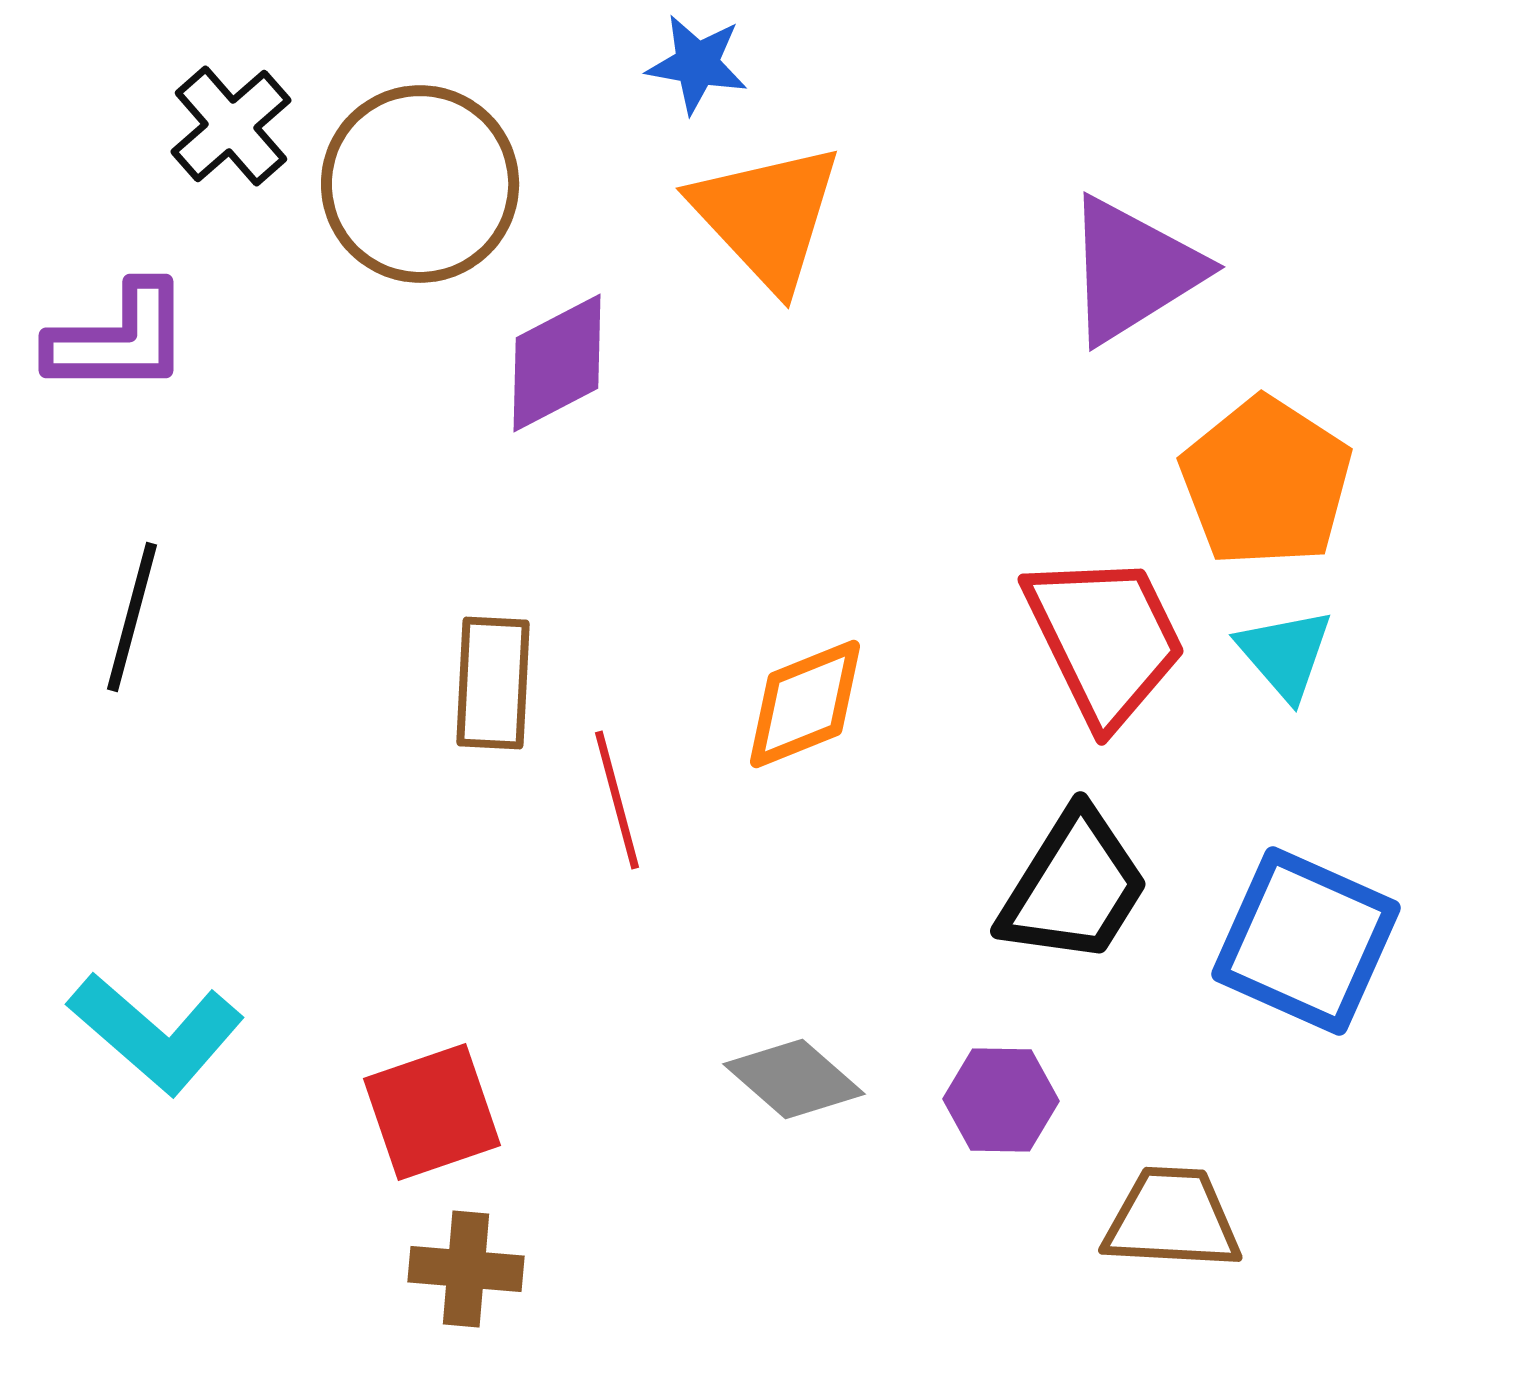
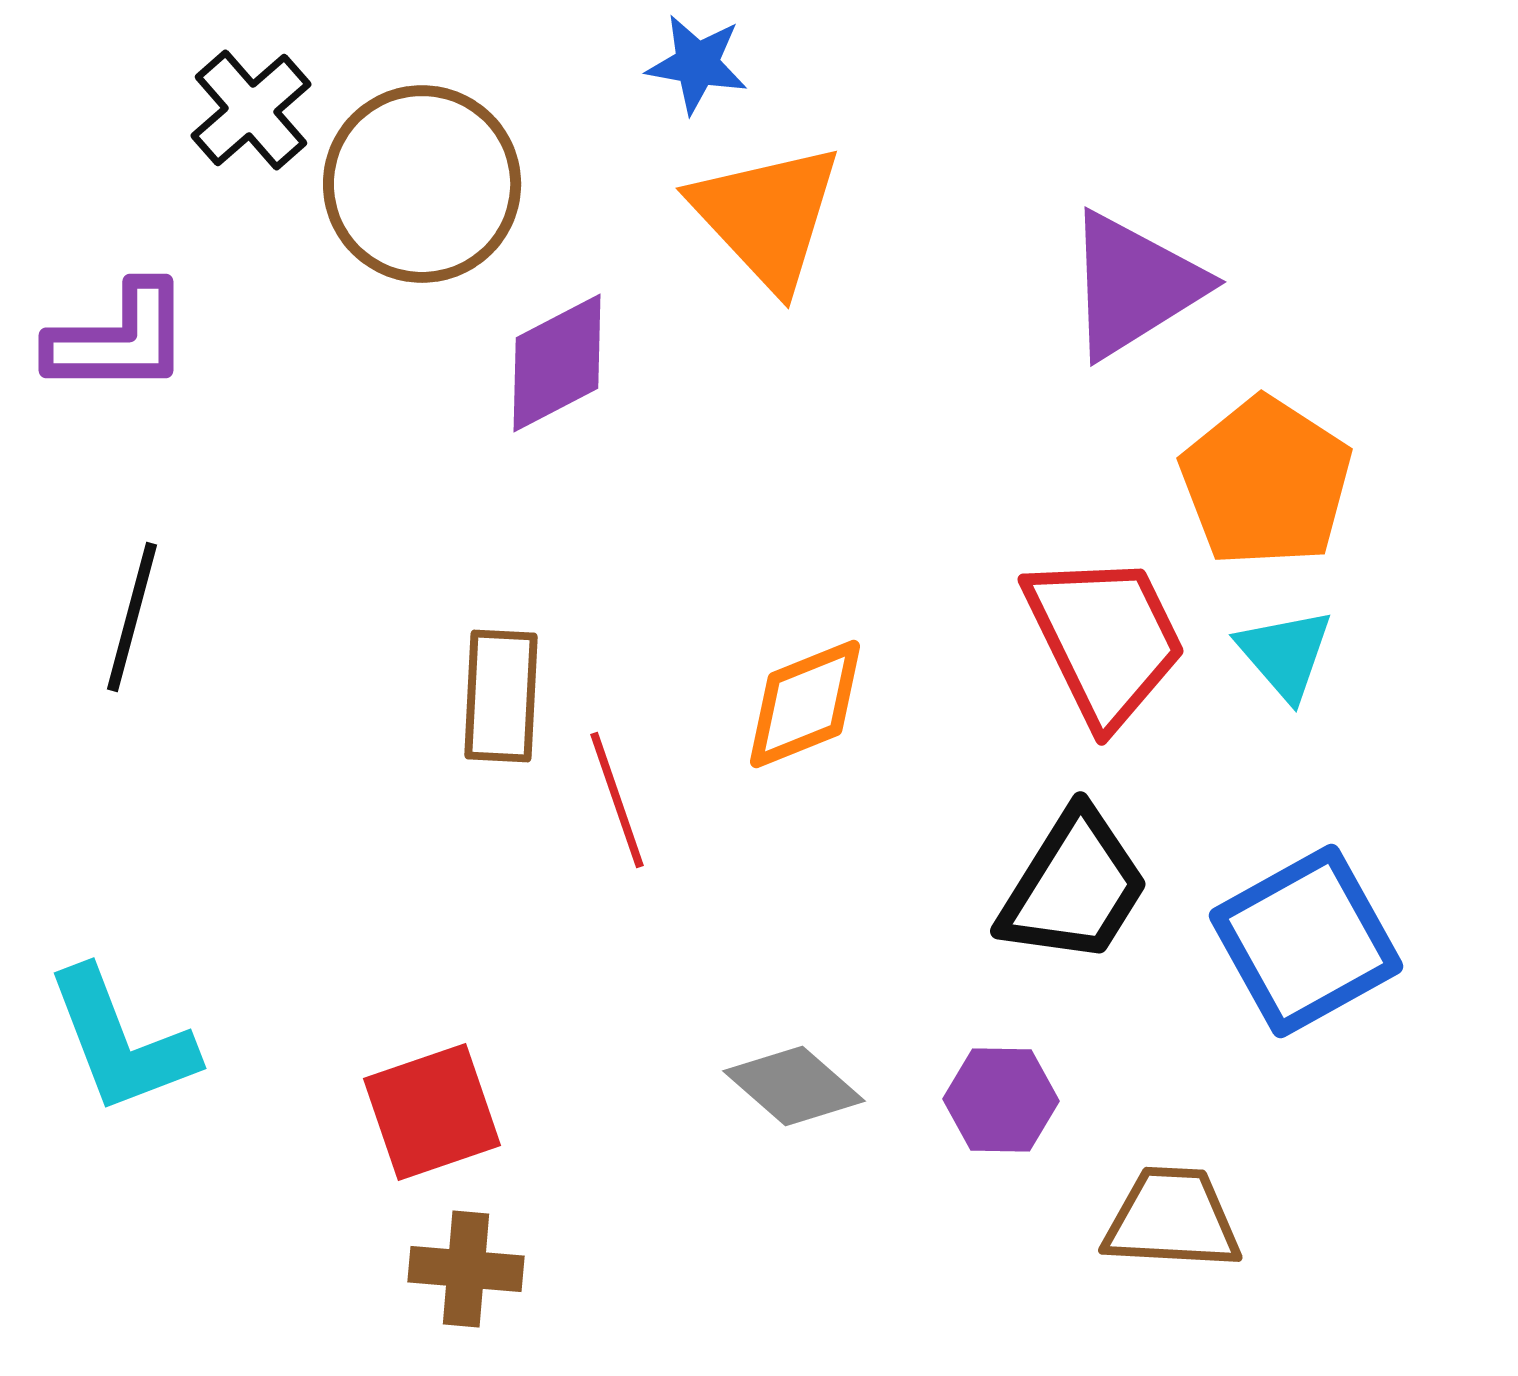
black cross: moved 20 px right, 16 px up
brown circle: moved 2 px right
purple triangle: moved 1 px right, 15 px down
brown rectangle: moved 8 px right, 13 px down
red line: rotated 4 degrees counterclockwise
blue square: rotated 37 degrees clockwise
cyan L-shape: moved 35 px left, 8 px down; rotated 28 degrees clockwise
gray diamond: moved 7 px down
